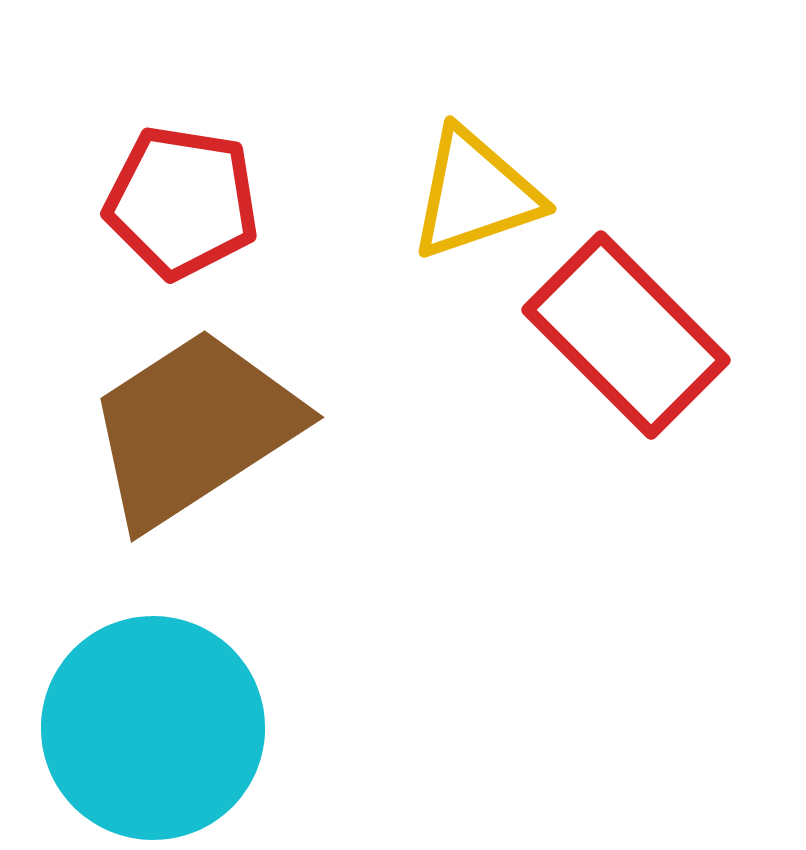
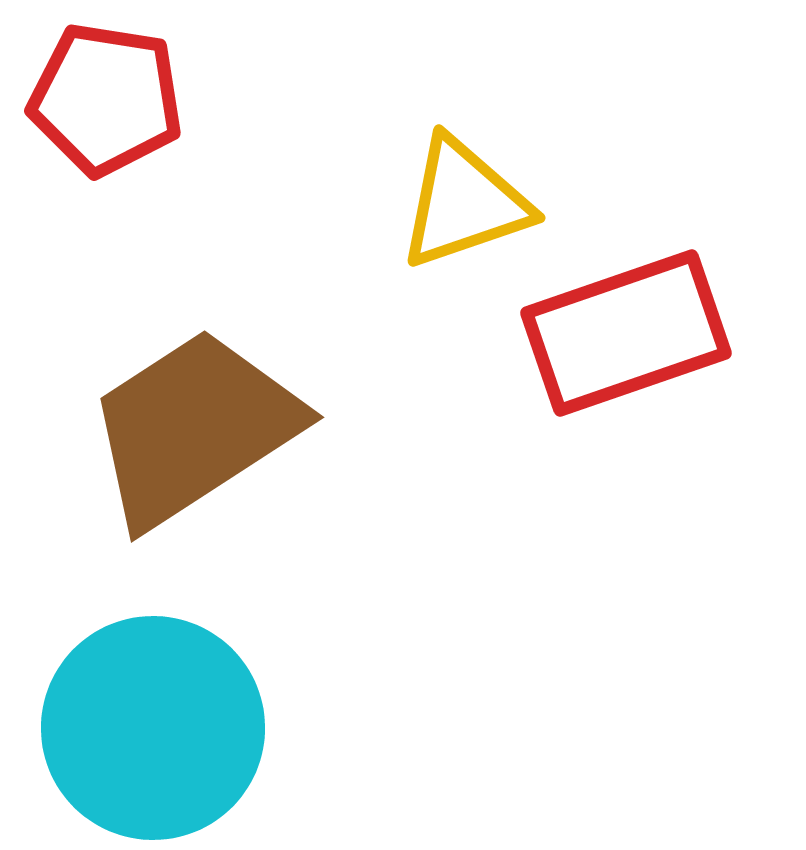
yellow triangle: moved 11 px left, 9 px down
red pentagon: moved 76 px left, 103 px up
red rectangle: moved 2 px up; rotated 64 degrees counterclockwise
